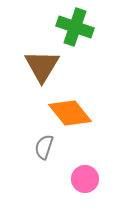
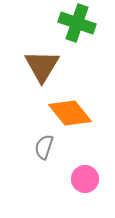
green cross: moved 2 px right, 4 px up
